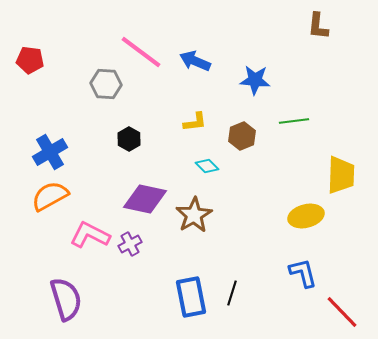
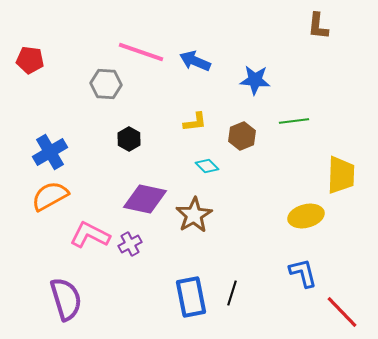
pink line: rotated 18 degrees counterclockwise
